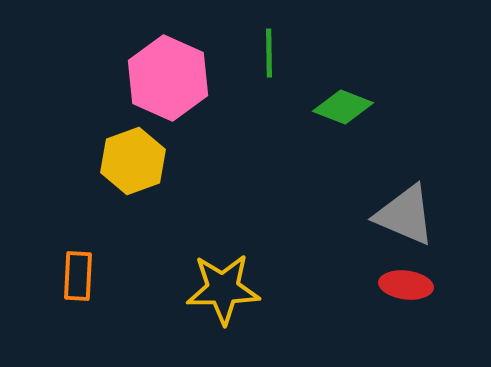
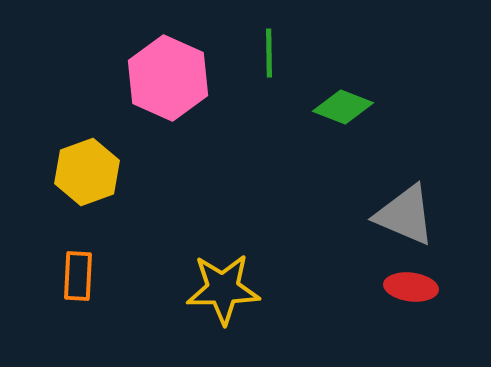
yellow hexagon: moved 46 px left, 11 px down
red ellipse: moved 5 px right, 2 px down
